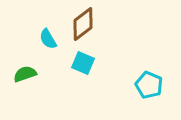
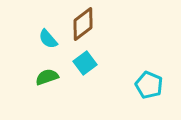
cyan semicircle: rotated 10 degrees counterclockwise
cyan square: moved 2 px right; rotated 30 degrees clockwise
green semicircle: moved 22 px right, 3 px down
